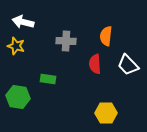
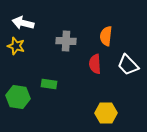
white arrow: moved 1 px down
green rectangle: moved 1 px right, 5 px down
